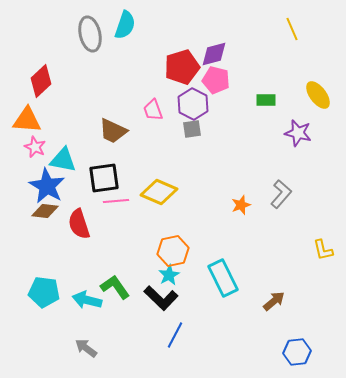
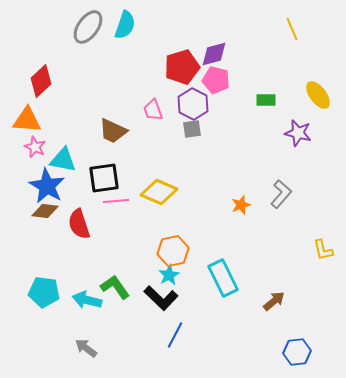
gray ellipse: moved 2 px left, 7 px up; rotated 48 degrees clockwise
